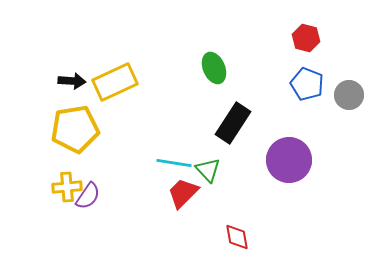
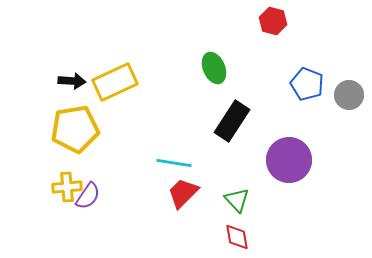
red hexagon: moved 33 px left, 17 px up
black rectangle: moved 1 px left, 2 px up
green triangle: moved 29 px right, 30 px down
